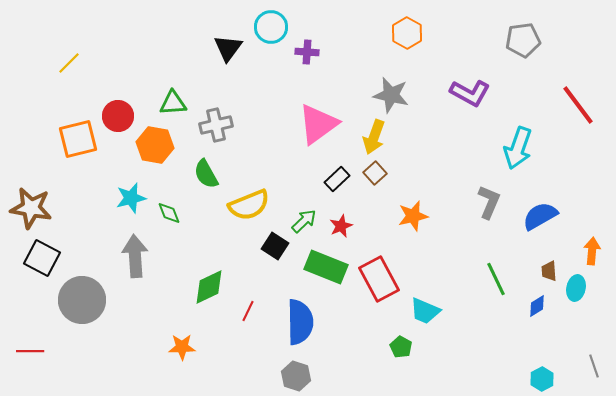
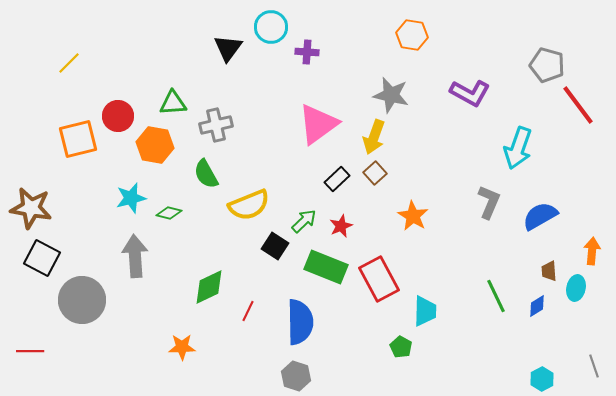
orange hexagon at (407, 33): moved 5 px right, 2 px down; rotated 20 degrees counterclockwise
gray pentagon at (523, 40): moved 24 px right, 25 px down; rotated 24 degrees clockwise
green diamond at (169, 213): rotated 55 degrees counterclockwise
orange star at (413, 216): rotated 28 degrees counterclockwise
green line at (496, 279): moved 17 px down
cyan trapezoid at (425, 311): rotated 112 degrees counterclockwise
